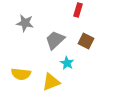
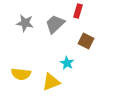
red rectangle: moved 1 px down
gray trapezoid: moved 16 px up
